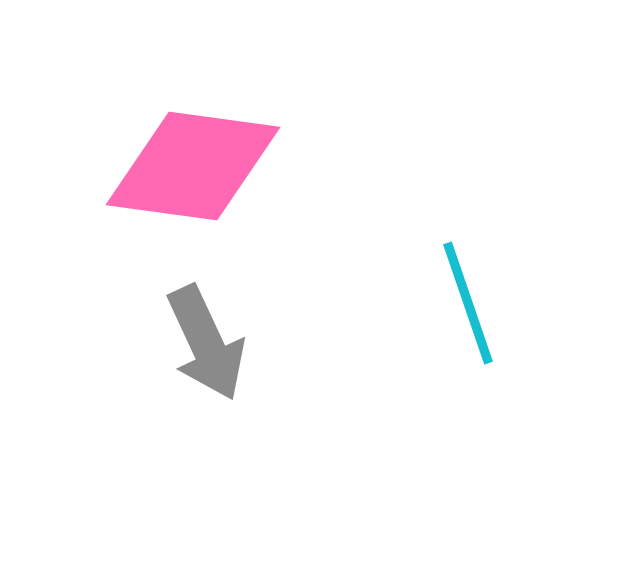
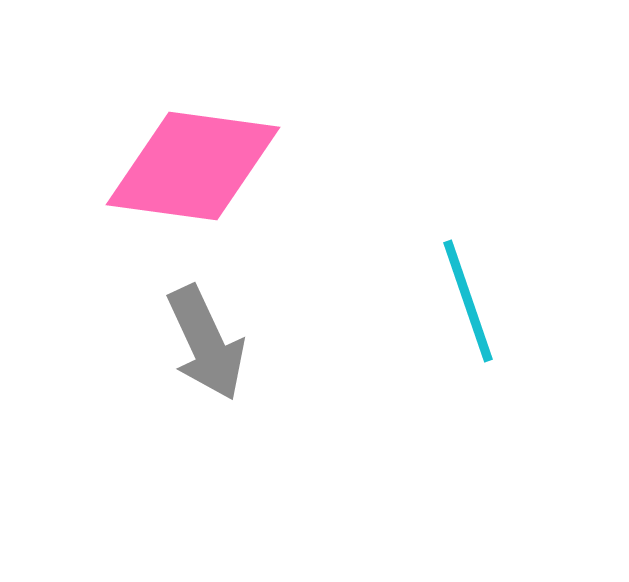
cyan line: moved 2 px up
